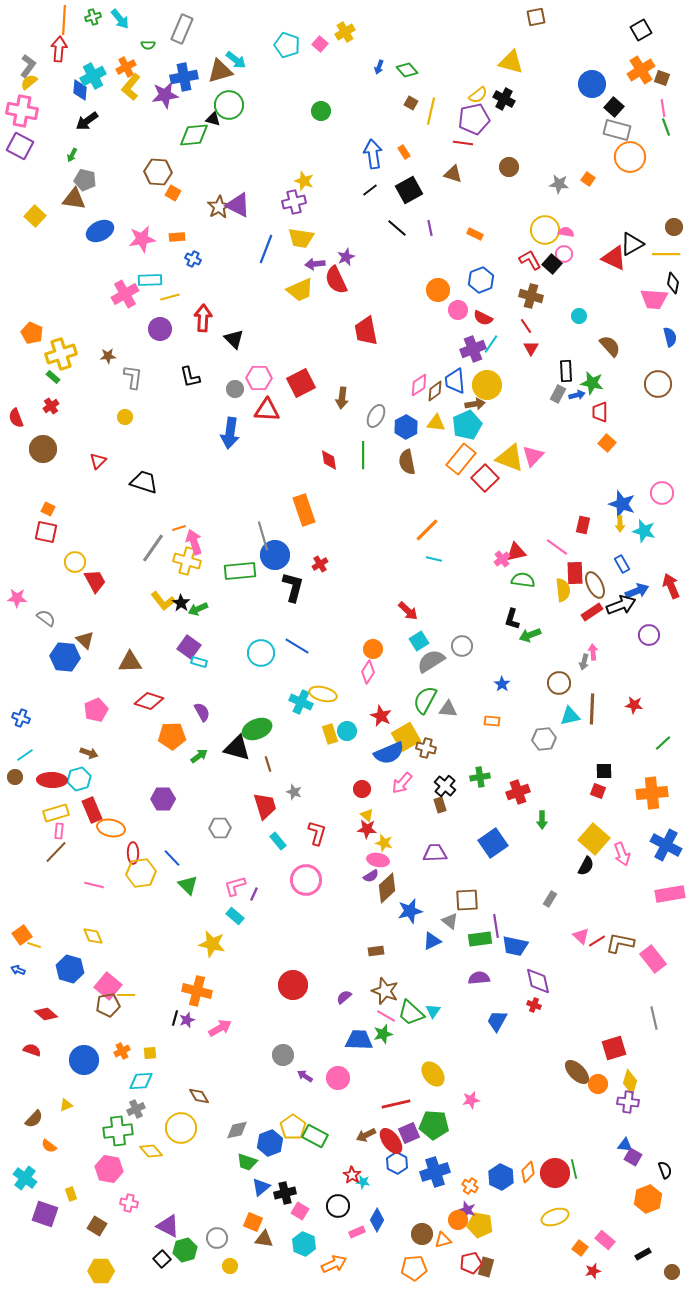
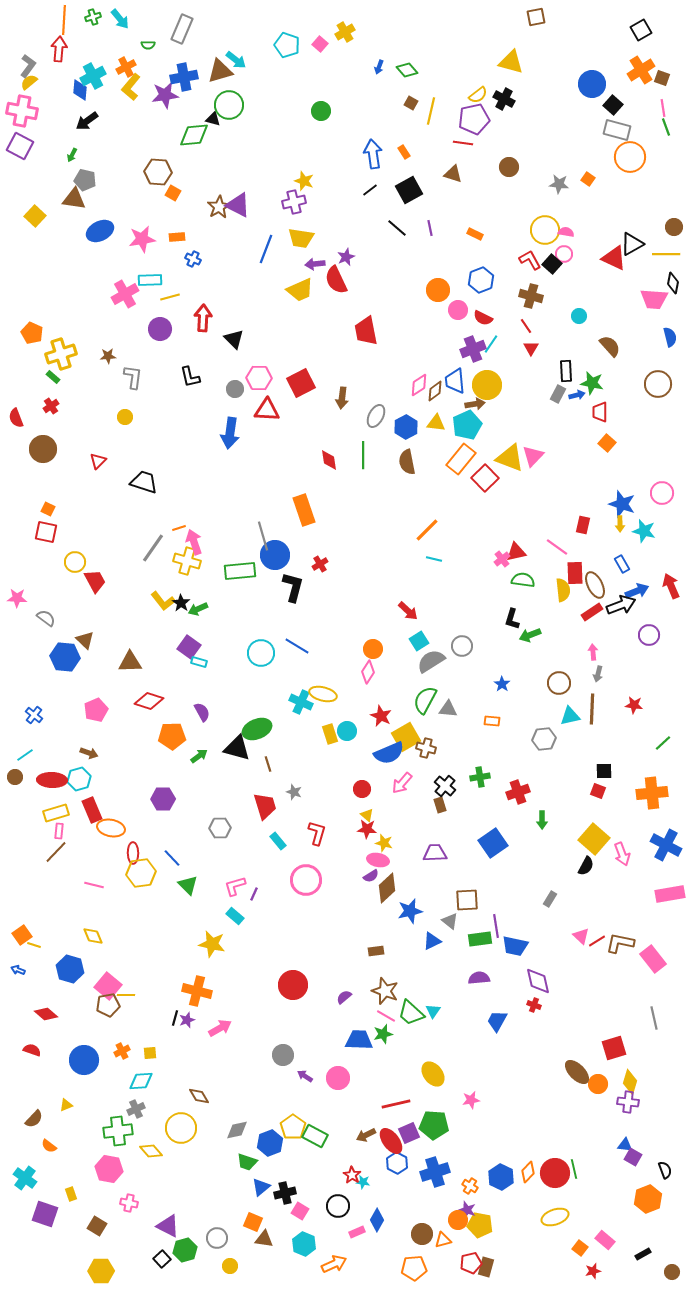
black square at (614, 107): moved 1 px left, 2 px up
gray arrow at (584, 662): moved 14 px right, 12 px down
blue cross at (21, 718): moved 13 px right, 3 px up; rotated 18 degrees clockwise
